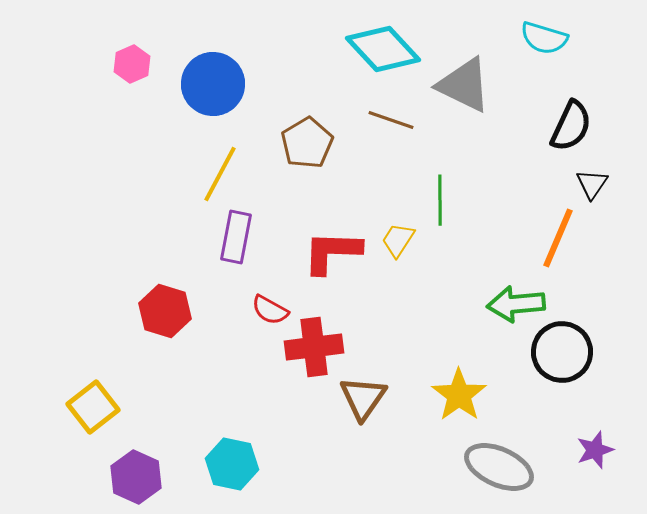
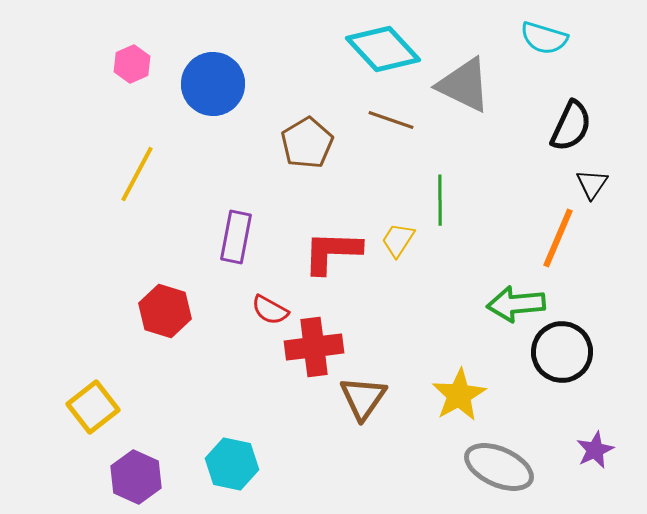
yellow line: moved 83 px left
yellow star: rotated 6 degrees clockwise
purple star: rotated 6 degrees counterclockwise
